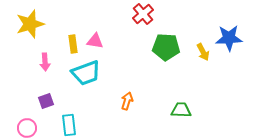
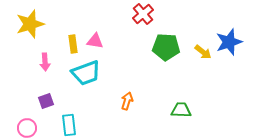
blue star: moved 4 px down; rotated 16 degrees counterclockwise
yellow arrow: rotated 24 degrees counterclockwise
